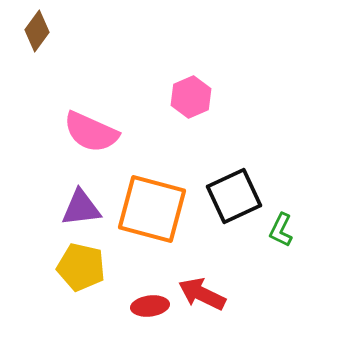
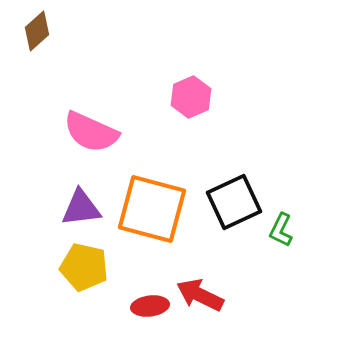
brown diamond: rotated 12 degrees clockwise
black square: moved 6 px down
yellow pentagon: moved 3 px right
red arrow: moved 2 px left, 1 px down
